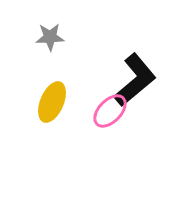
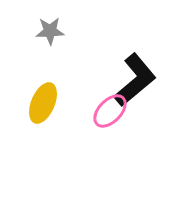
gray star: moved 6 px up
yellow ellipse: moved 9 px left, 1 px down
